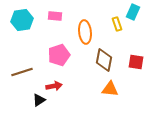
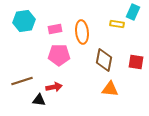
pink rectangle: moved 13 px down; rotated 16 degrees counterclockwise
cyan hexagon: moved 2 px right, 1 px down
yellow rectangle: rotated 64 degrees counterclockwise
orange ellipse: moved 3 px left
pink pentagon: rotated 20 degrees clockwise
brown line: moved 9 px down
red arrow: moved 1 px down
black triangle: rotated 40 degrees clockwise
